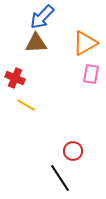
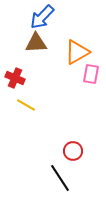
orange triangle: moved 8 px left, 9 px down
